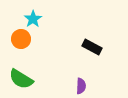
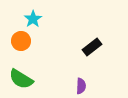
orange circle: moved 2 px down
black rectangle: rotated 66 degrees counterclockwise
